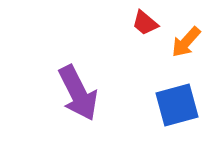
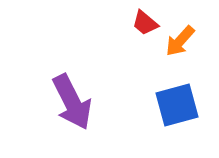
orange arrow: moved 6 px left, 1 px up
purple arrow: moved 6 px left, 9 px down
